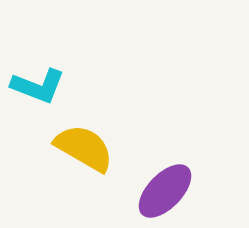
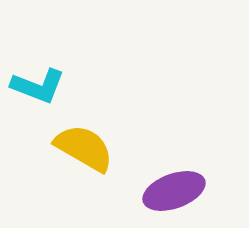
purple ellipse: moved 9 px right; rotated 26 degrees clockwise
